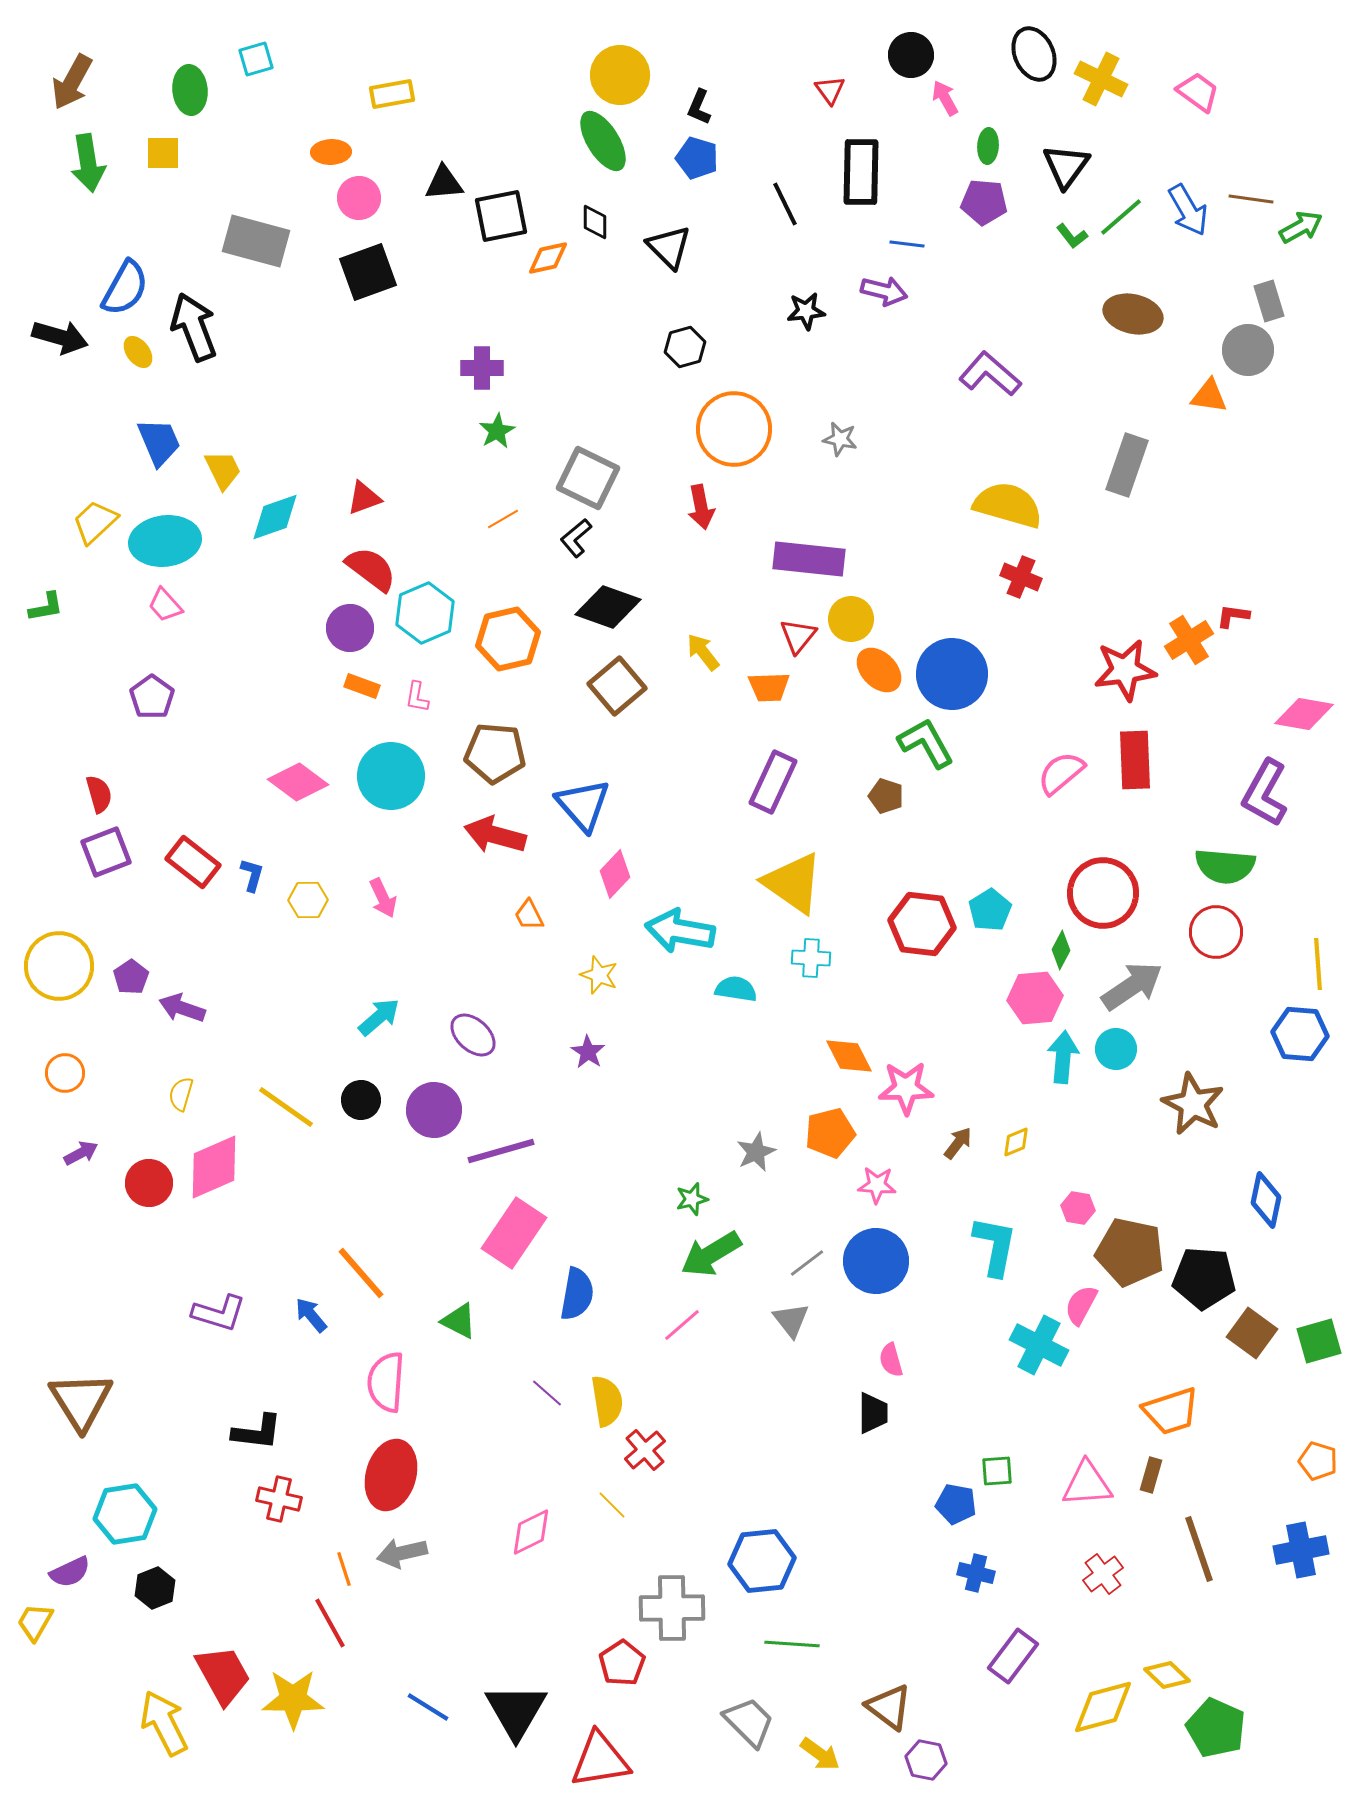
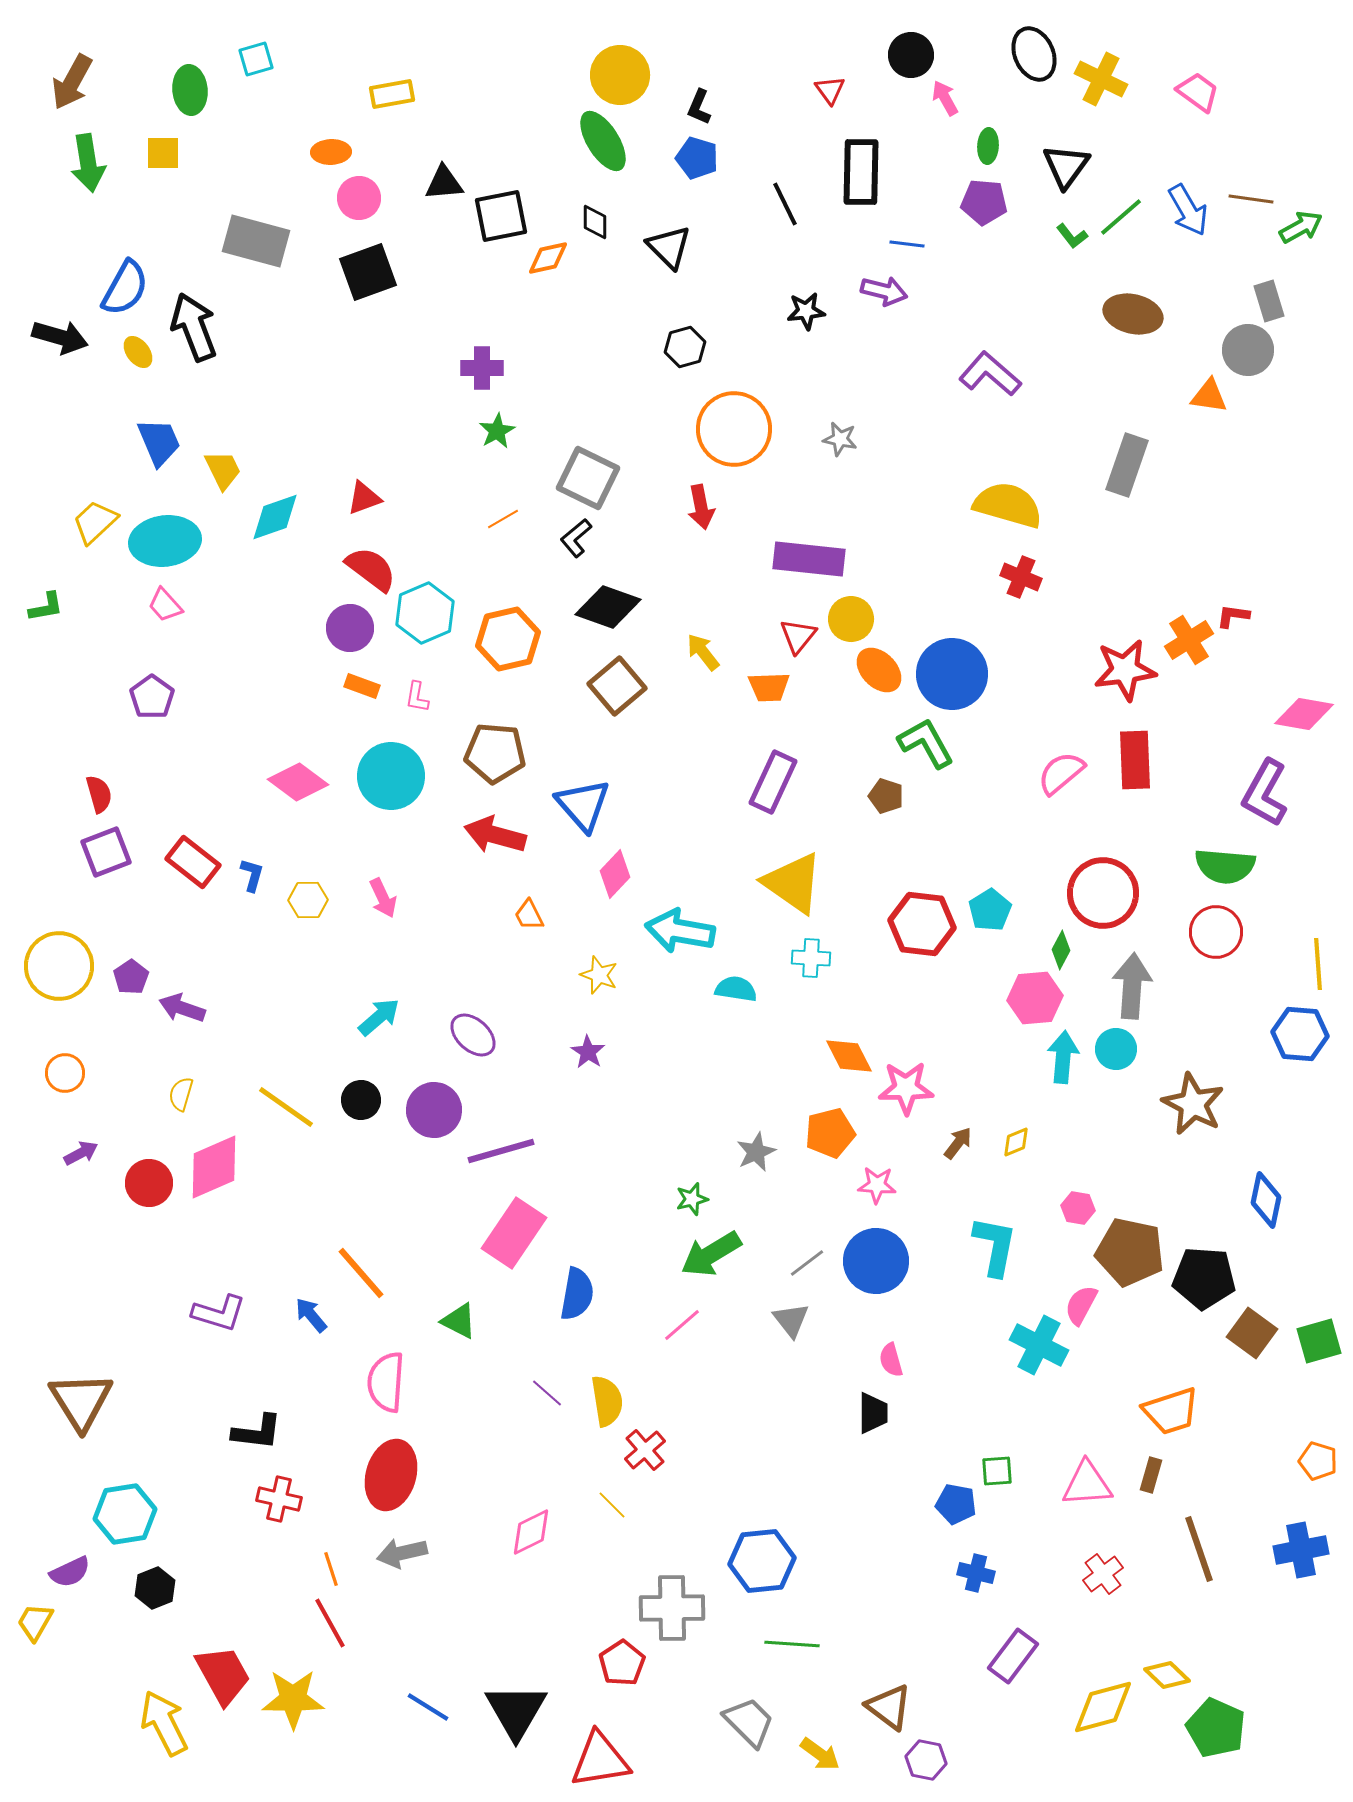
gray arrow at (1132, 986): rotated 52 degrees counterclockwise
orange line at (344, 1569): moved 13 px left
